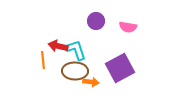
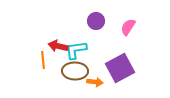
pink semicircle: rotated 114 degrees clockwise
cyan L-shape: rotated 80 degrees counterclockwise
orange arrow: moved 4 px right
